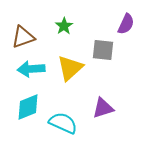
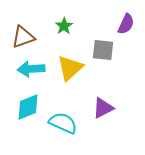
purple triangle: rotated 10 degrees counterclockwise
